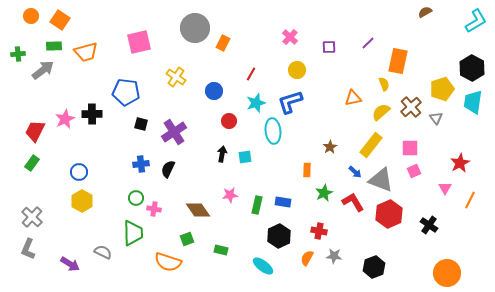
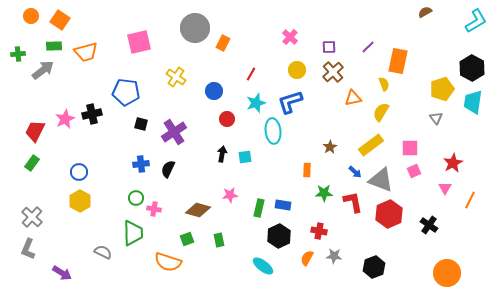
purple line at (368, 43): moved 4 px down
brown cross at (411, 107): moved 78 px left, 35 px up
yellow semicircle at (381, 112): rotated 18 degrees counterclockwise
black cross at (92, 114): rotated 12 degrees counterclockwise
red circle at (229, 121): moved 2 px left, 2 px up
yellow rectangle at (371, 145): rotated 15 degrees clockwise
red star at (460, 163): moved 7 px left
green star at (324, 193): rotated 24 degrees clockwise
yellow hexagon at (82, 201): moved 2 px left
blue rectangle at (283, 202): moved 3 px down
red L-shape at (353, 202): rotated 20 degrees clockwise
green rectangle at (257, 205): moved 2 px right, 3 px down
brown diamond at (198, 210): rotated 40 degrees counterclockwise
green rectangle at (221, 250): moved 2 px left, 10 px up; rotated 64 degrees clockwise
purple arrow at (70, 264): moved 8 px left, 9 px down
